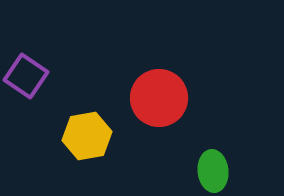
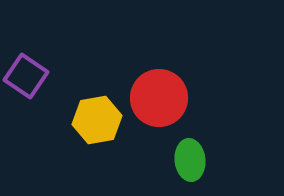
yellow hexagon: moved 10 px right, 16 px up
green ellipse: moved 23 px left, 11 px up
